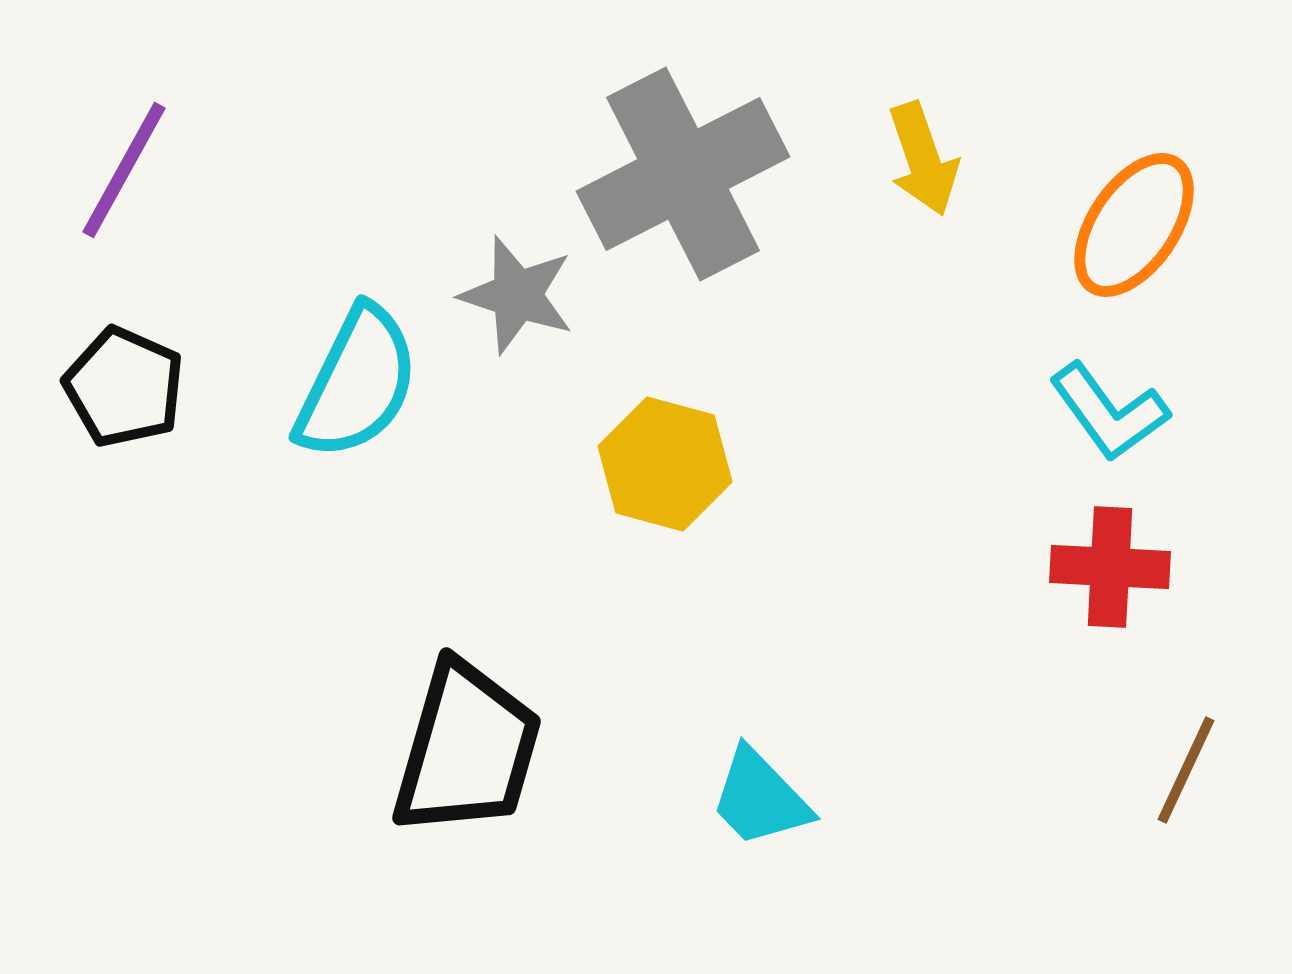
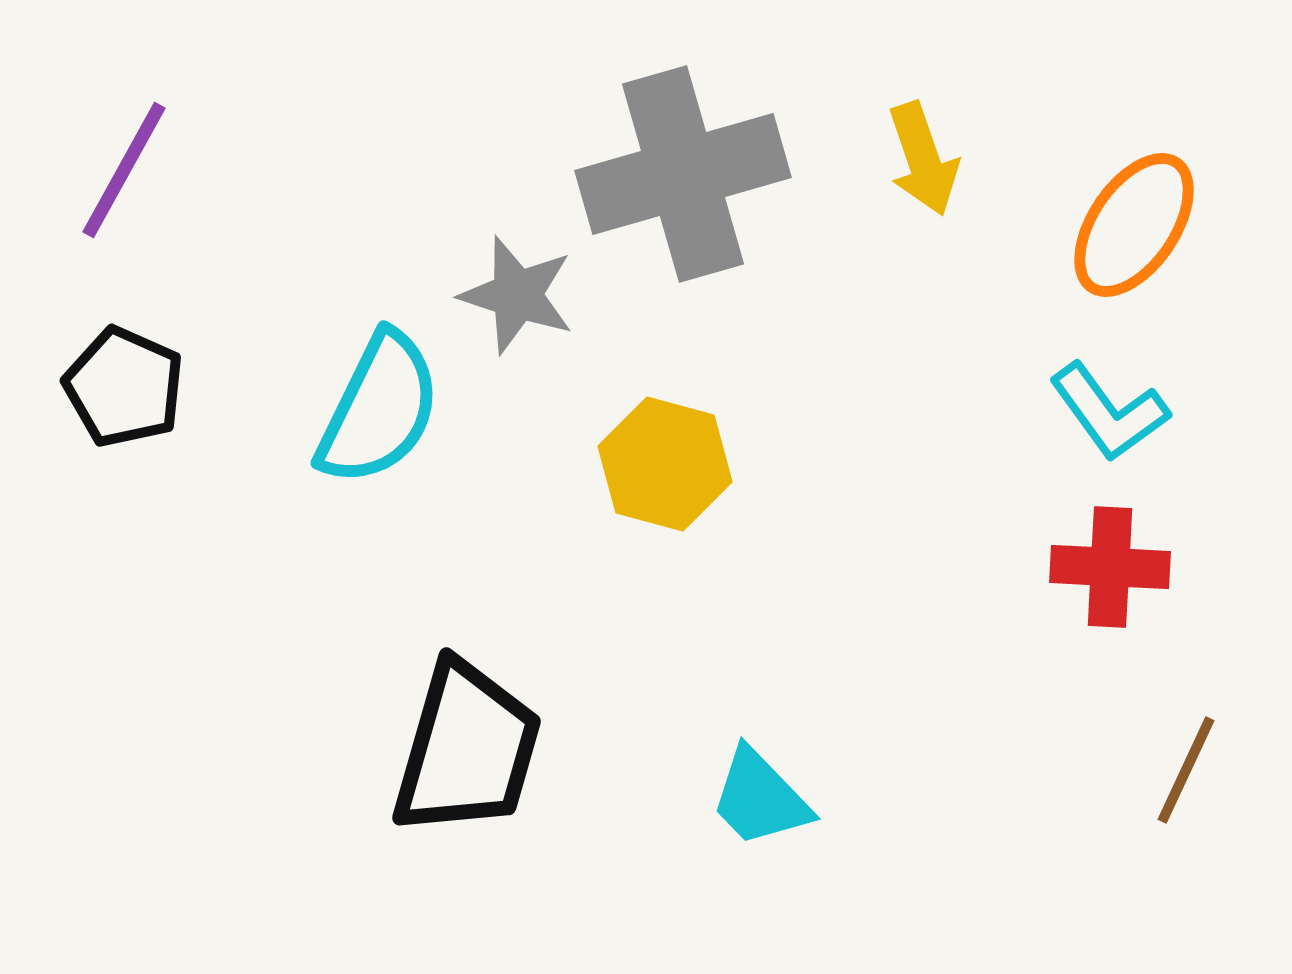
gray cross: rotated 11 degrees clockwise
cyan semicircle: moved 22 px right, 26 px down
